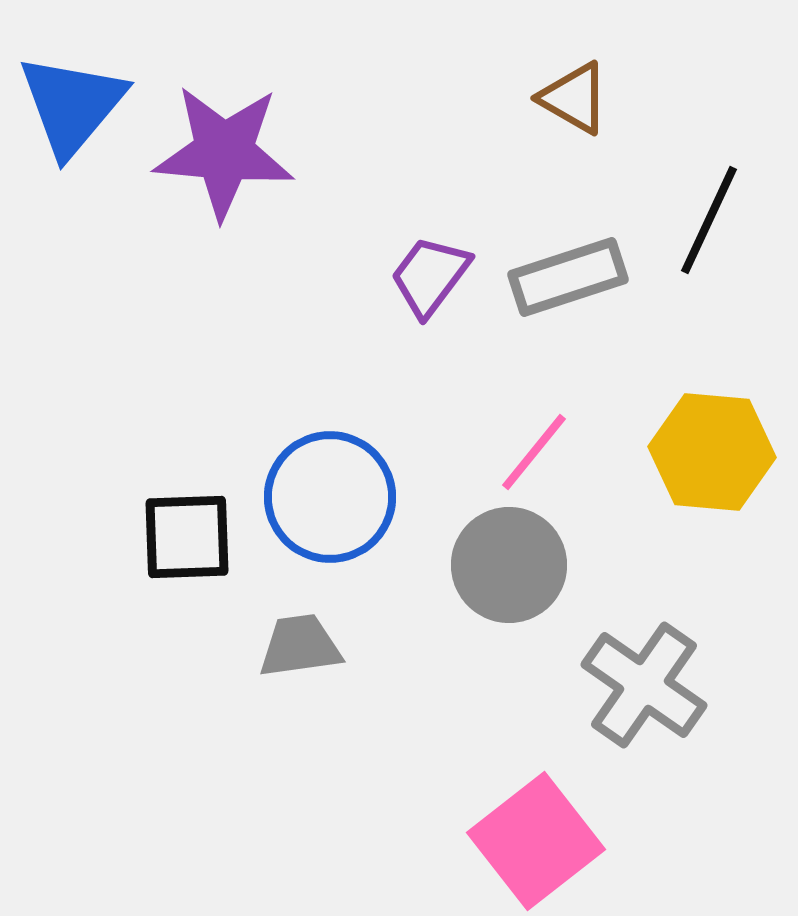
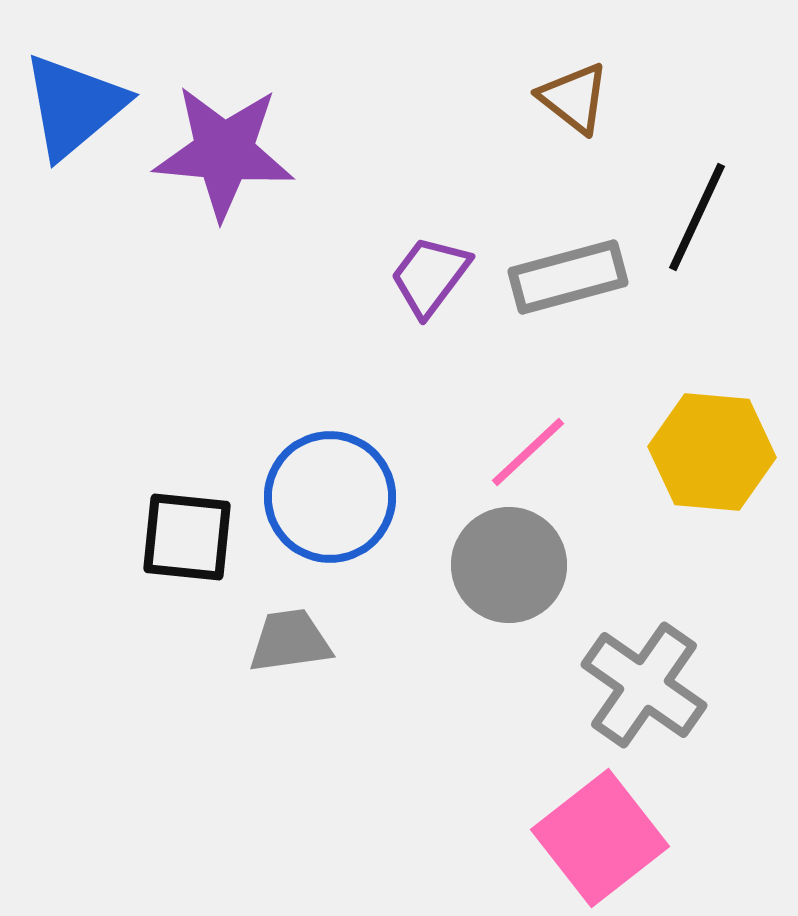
brown triangle: rotated 8 degrees clockwise
blue triangle: moved 2 px right, 1 px down; rotated 10 degrees clockwise
black line: moved 12 px left, 3 px up
gray rectangle: rotated 3 degrees clockwise
pink line: moved 6 px left; rotated 8 degrees clockwise
black square: rotated 8 degrees clockwise
gray trapezoid: moved 10 px left, 5 px up
pink square: moved 64 px right, 3 px up
